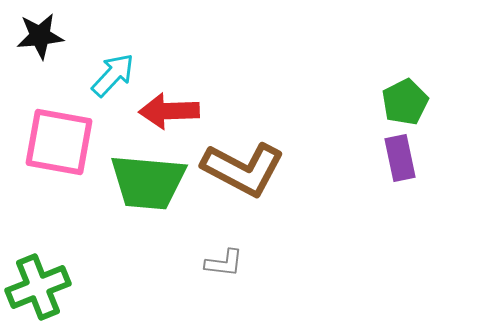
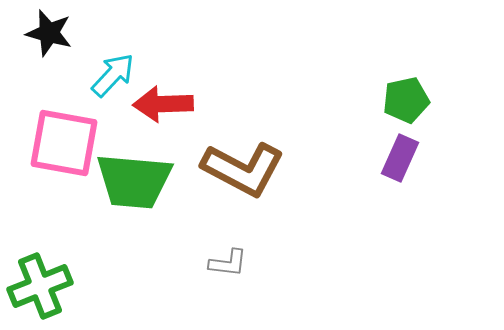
black star: moved 9 px right, 3 px up; rotated 21 degrees clockwise
green pentagon: moved 1 px right, 2 px up; rotated 15 degrees clockwise
red arrow: moved 6 px left, 7 px up
pink square: moved 5 px right, 1 px down
purple rectangle: rotated 36 degrees clockwise
green trapezoid: moved 14 px left, 1 px up
gray L-shape: moved 4 px right
green cross: moved 2 px right, 1 px up
